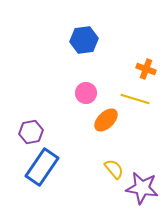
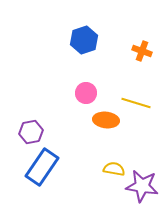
blue hexagon: rotated 12 degrees counterclockwise
orange cross: moved 4 px left, 18 px up
yellow line: moved 1 px right, 4 px down
orange ellipse: rotated 50 degrees clockwise
yellow semicircle: rotated 40 degrees counterclockwise
purple star: moved 2 px up
